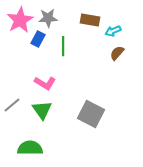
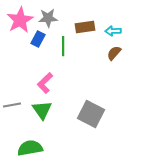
brown rectangle: moved 5 px left, 7 px down; rotated 18 degrees counterclockwise
cyan arrow: rotated 21 degrees clockwise
brown semicircle: moved 3 px left
pink L-shape: rotated 105 degrees clockwise
gray line: rotated 30 degrees clockwise
green semicircle: rotated 10 degrees counterclockwise
